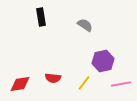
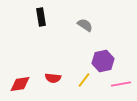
yellow line: moved 3 px up
